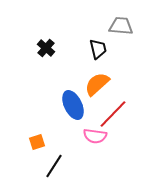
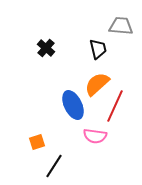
red line: moved 2 px right, 8 px up; rotated 20 degrees counterclockwise
